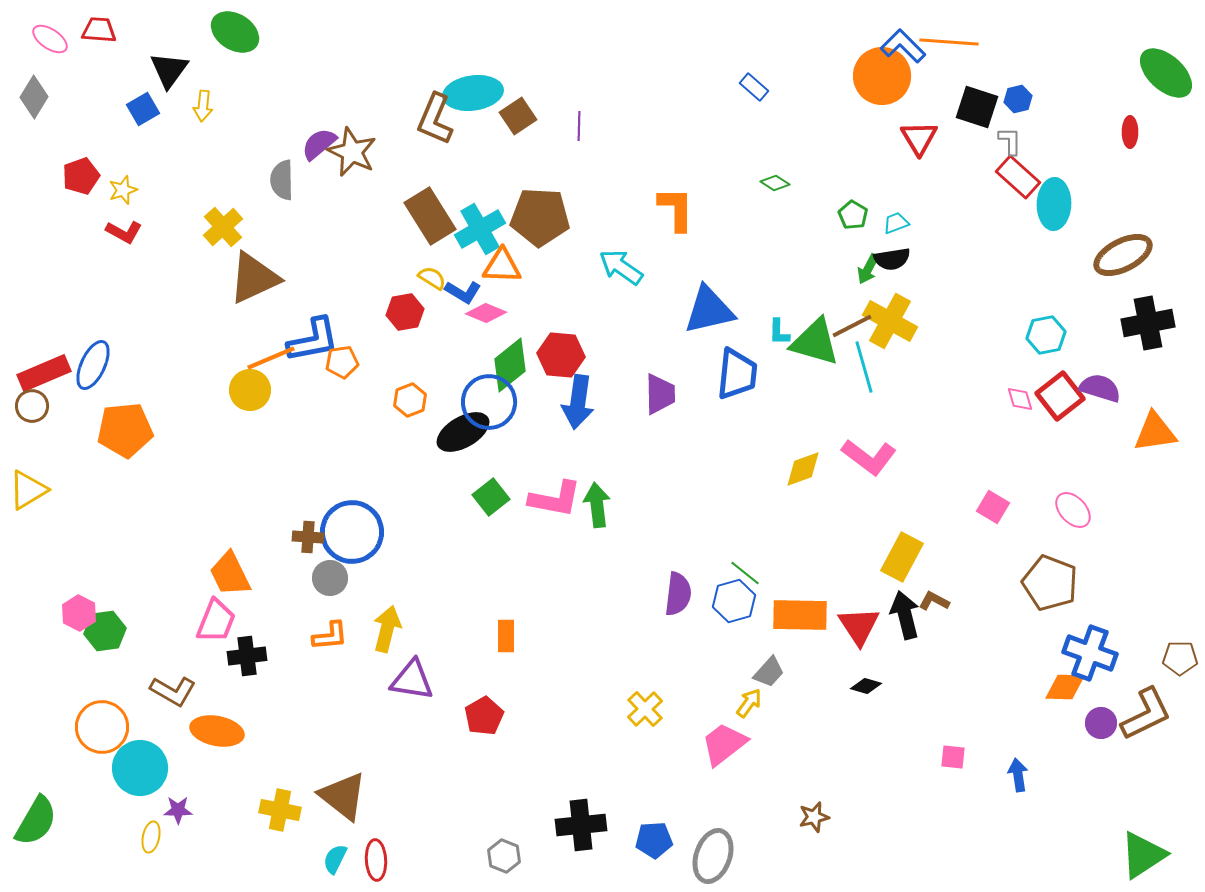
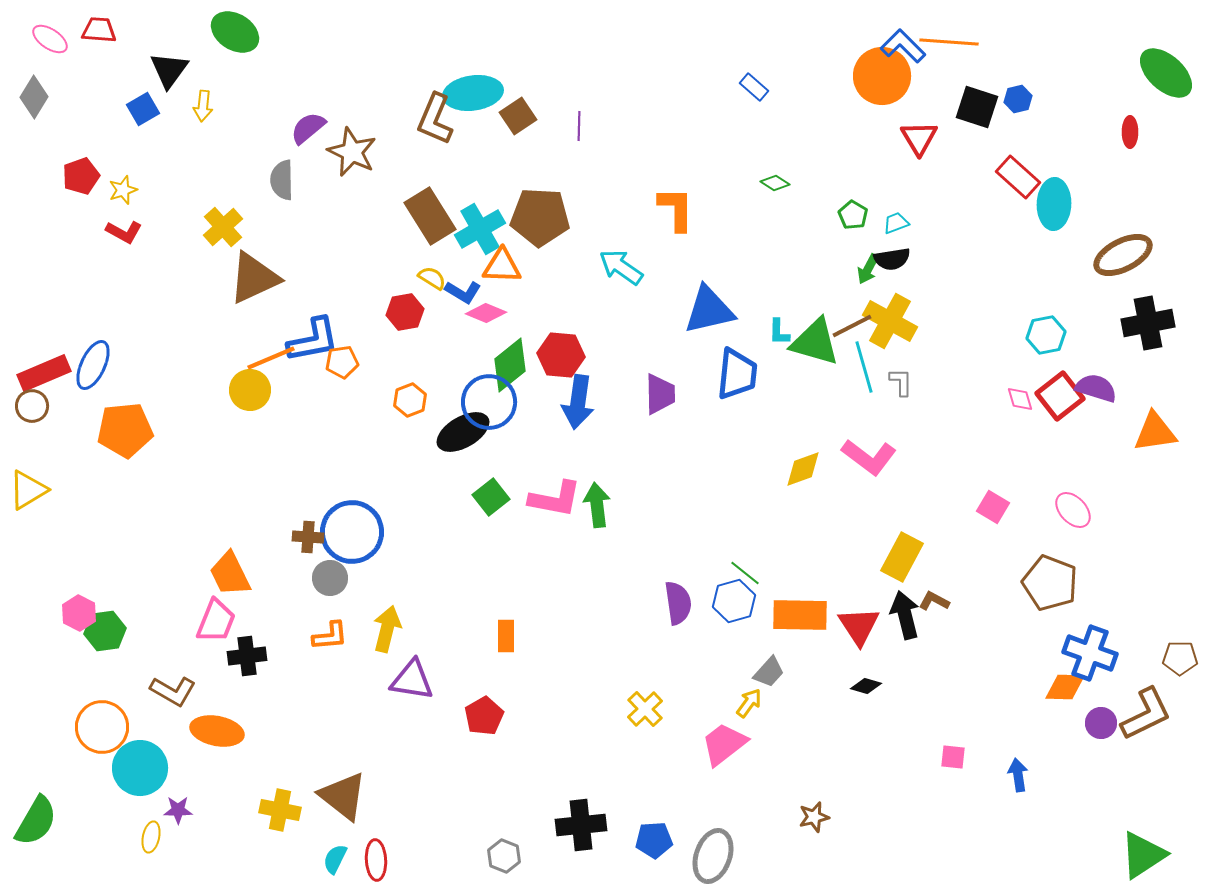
gray L-shape at (1010, 141): moved 109 px left, 241 px down
purple semicircle at (319, 144): moved 11 px left, 16 px up
purple semicircle at (1100, 388): moved 4 px left
purple semicircle at (678, 594): moved 9 px down; rotated 15 degrees counterclockwise
